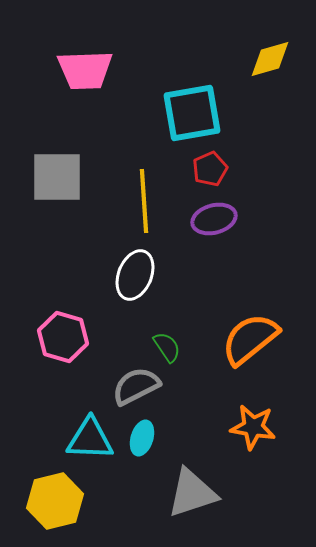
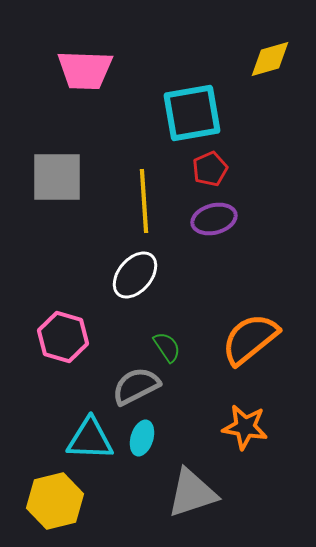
pink trapezoid: rotated 4 degrees clockwise
white ellipse: rotated 18 degrees clockwise
orange star: moved 8 px left
